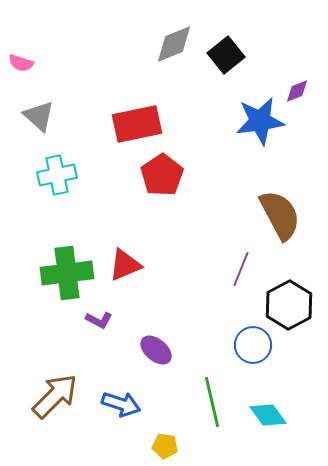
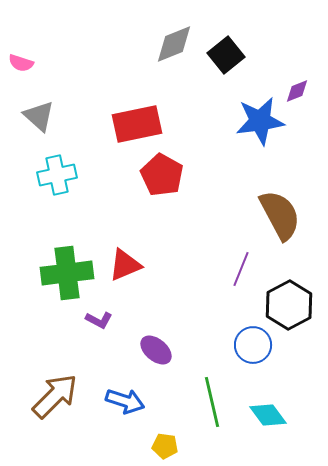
red pentagon: rotated 9 degrees counterclockwise
blue arrow: moved 4 px right, 3 px up
